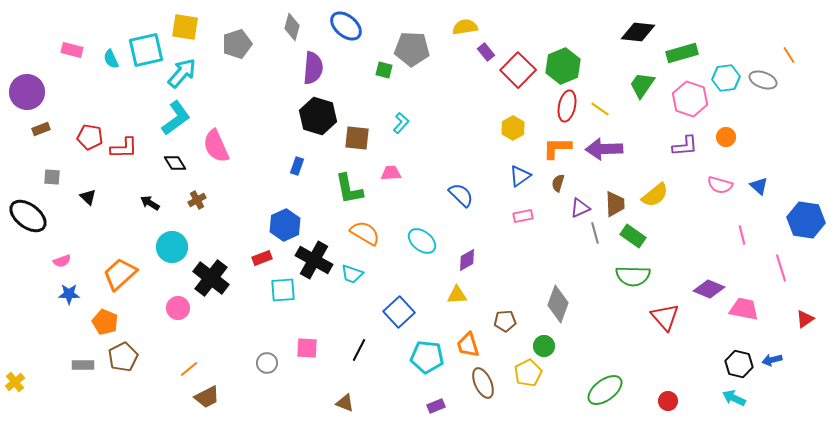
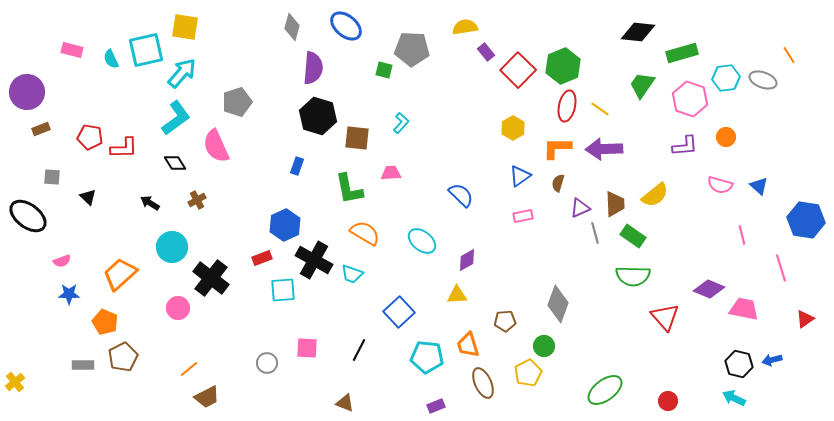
gray pentagon at (237, 44): moved 58 px down
